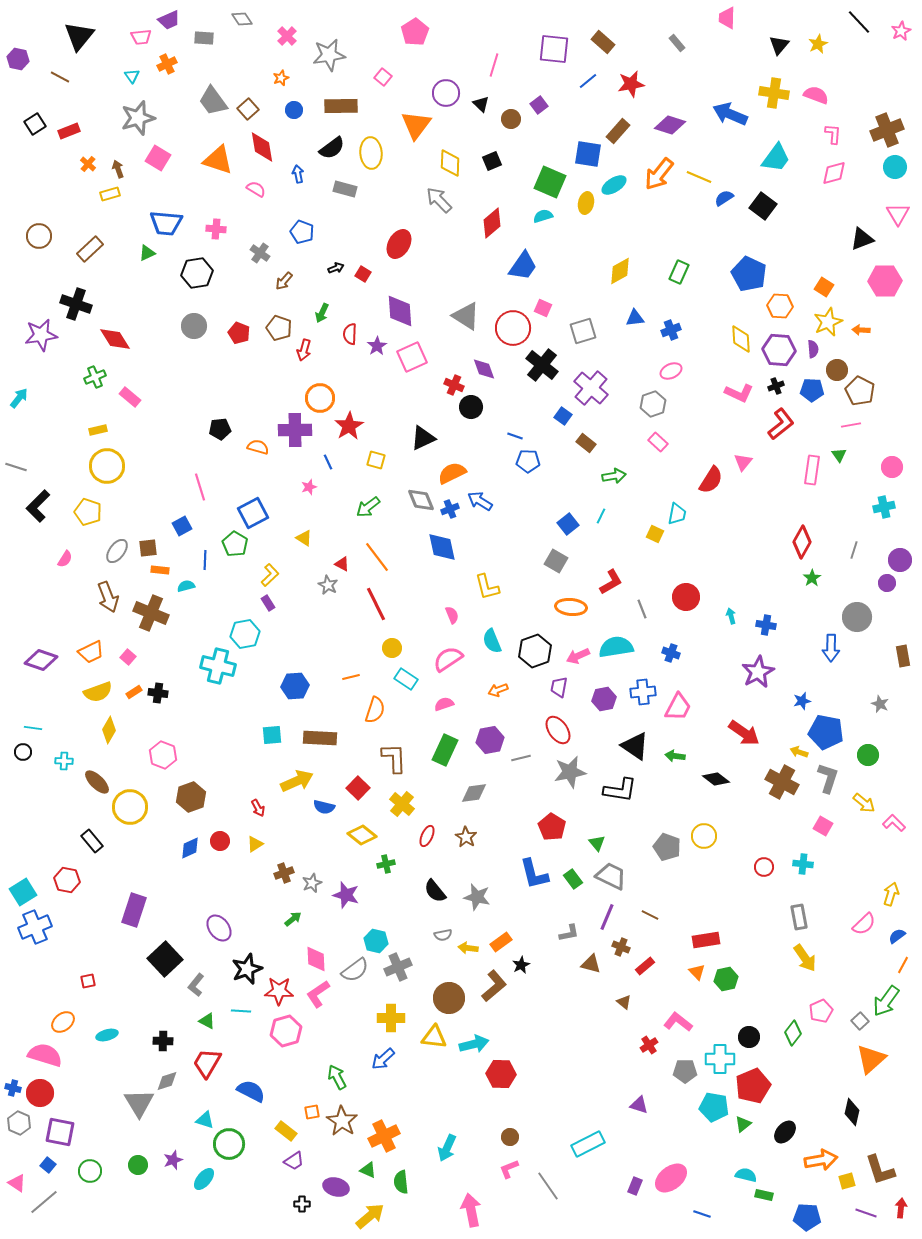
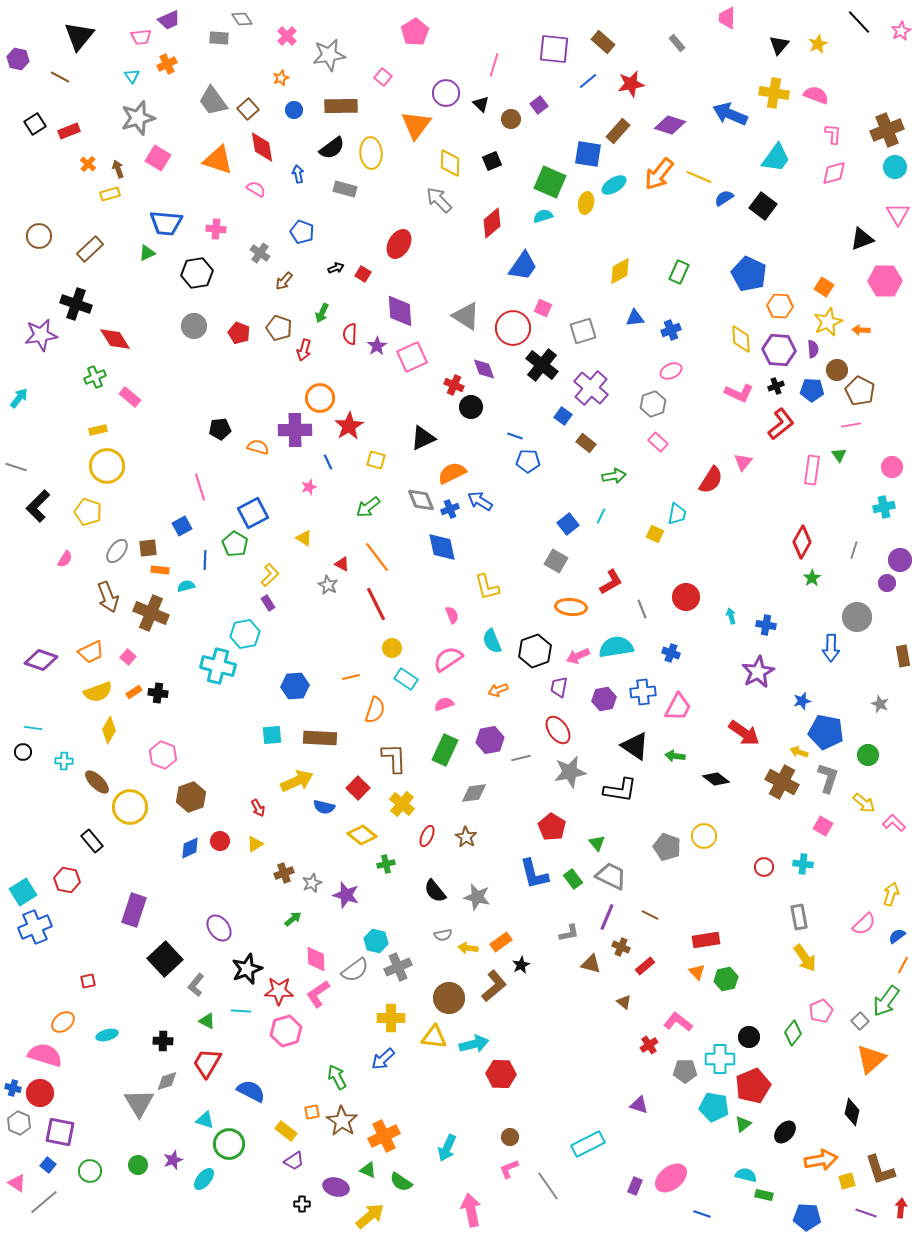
gray rectangle at (204, 38): moved 15 px right
green semicircle at (401, 1182): rotated 50 degrees counterclockwise
